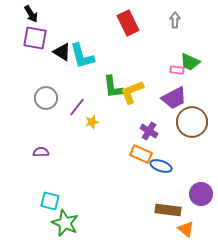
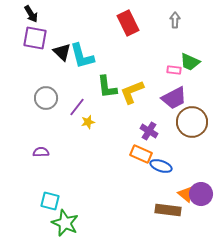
black triangle: rotated 12 degrees clockwise
pink rectangle: moved 3 px left
green L-shape: moved 6 px left
yellow star: moved 4 px left
orange triangle: moved 35 px up
